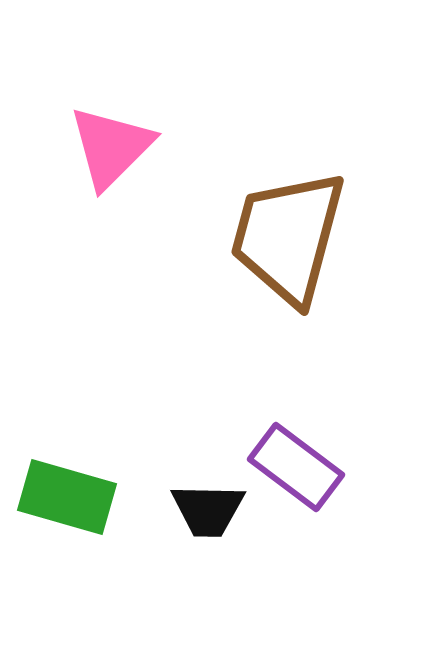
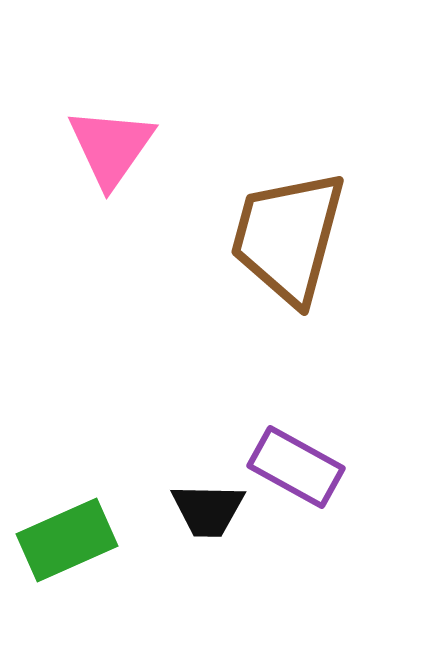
pink triangle: rotated 10 degrees counterclockwise
purple rectangle: rotated 8 degrees counterclockwise
green rectangle: moved 43 px down; rotated 40 degrees counterclockwise
